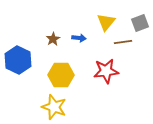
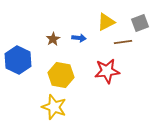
yellow triangle: rotated 24 degrees clockwise
red star: moved 1 px right
yellow hexagon: rotated 10 degrees clockwise
